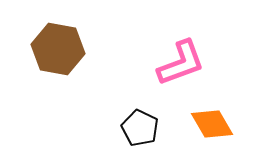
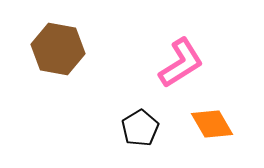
pink L-shape: rotated 12 degrees counterclockwise
black pentagon: rotated 15 degrees clockwise
